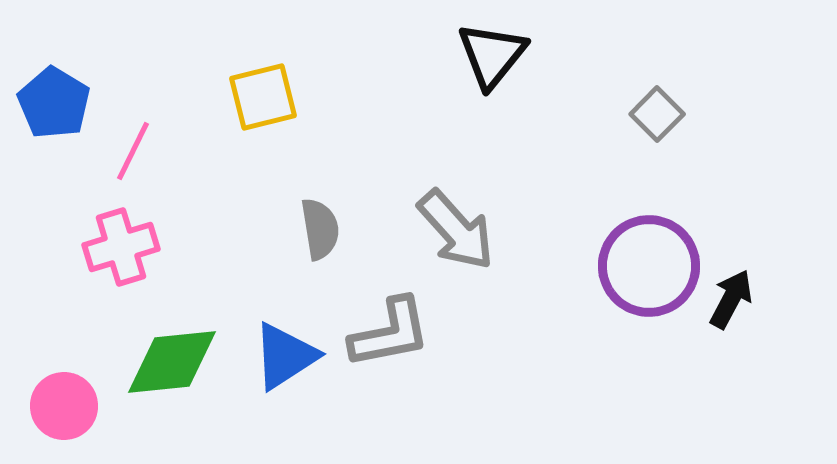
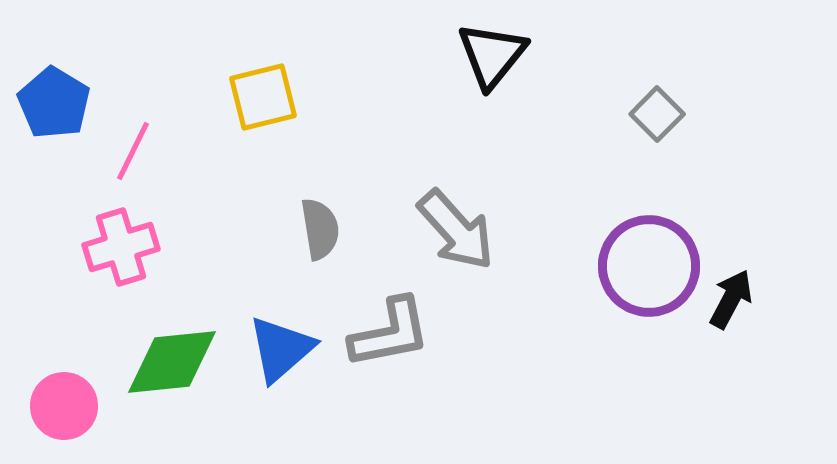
blue triangle: moved 4 px left, 7 px up; rotated 8 degrees counterclockwise
